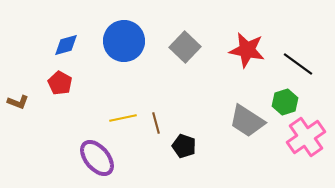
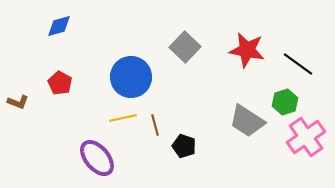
blue circle: moved 7 px right, 36 px down
blue diamond: moved 7 px left, 19 px up
brown line: moved 1 px left, 2 px down
